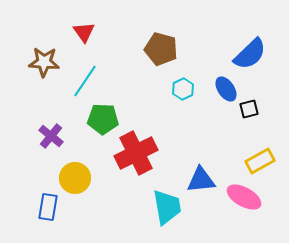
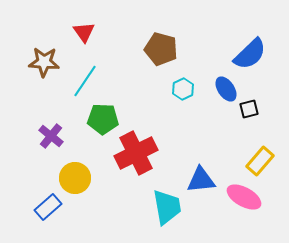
yellow rectangle: rotated 20 degrees counterclockwise
blue rectangle: rotated 40 degrees clockwise
